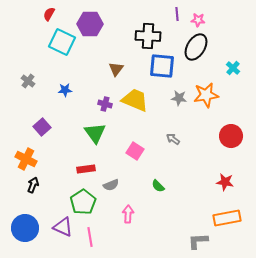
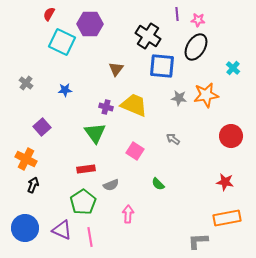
black cross: rotated 30 degrees clockwise
gray cross: moved 2 px left, 2 px down
yellow trapezoid: moved 1 px left, 5 px down
purple cross: moved 1 px right, 3 px down
green semicircle: moved 2 px up
purple triangle: moved 1 px left, 3 px down
